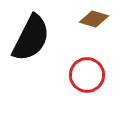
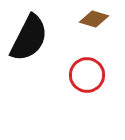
black semicircle: moved 2 px left
